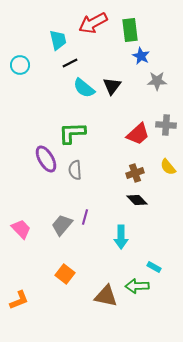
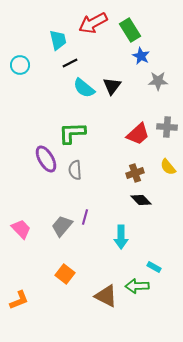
green rectangle: rotated 25 degrees counterclockwise
gray star: moved 1 px right
gray cross: moved 1 px right, 2 px down
black diamond: moved 4 px right
gray trapezoid: moved 1 px down
brown triangle: rotated 15 degrees clockwise
